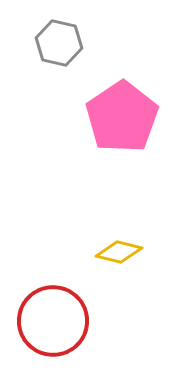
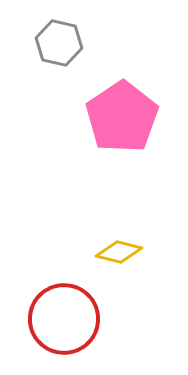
red circle: moved 11 px right, 2 px up
